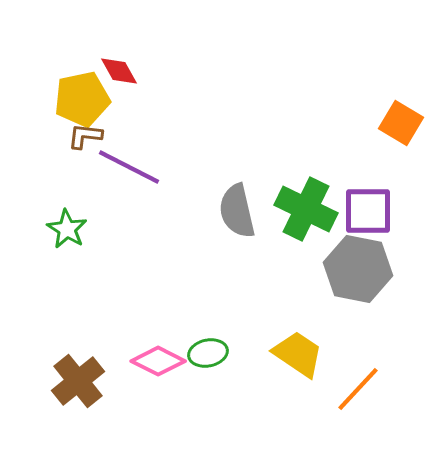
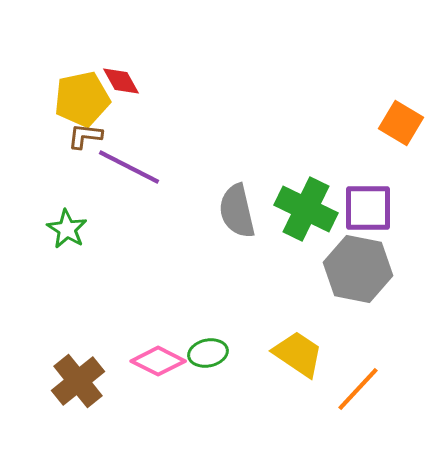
red diamond: moved 2 px right, 10 px down
purple square: moved 3 px up
